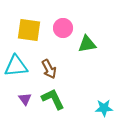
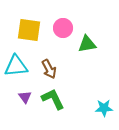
purple triangle: moved 2 px up
